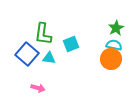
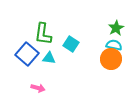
cyan square: rotated 35 degrees counterclockwise
